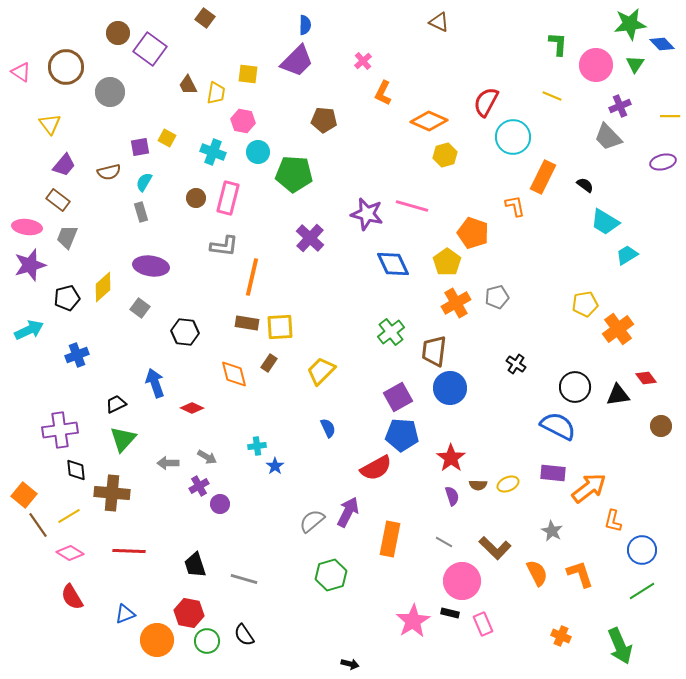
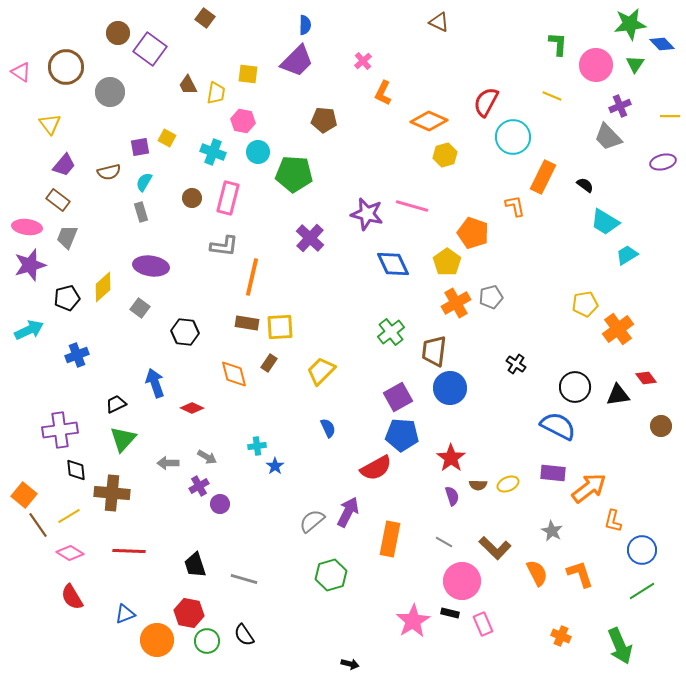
brown circle at (196, 198): moved 4 px left
gray pentagon at (497, 297): moved 6 px left
